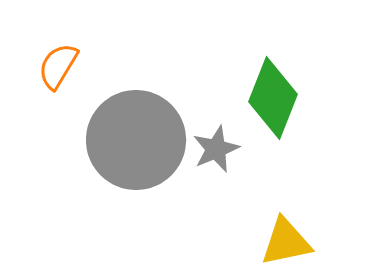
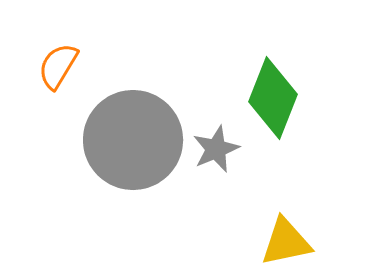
gray circle: moved 3 px left
